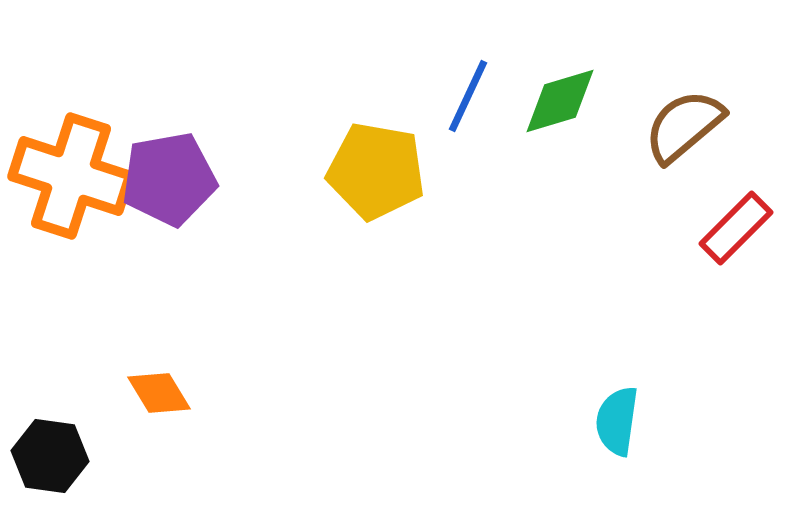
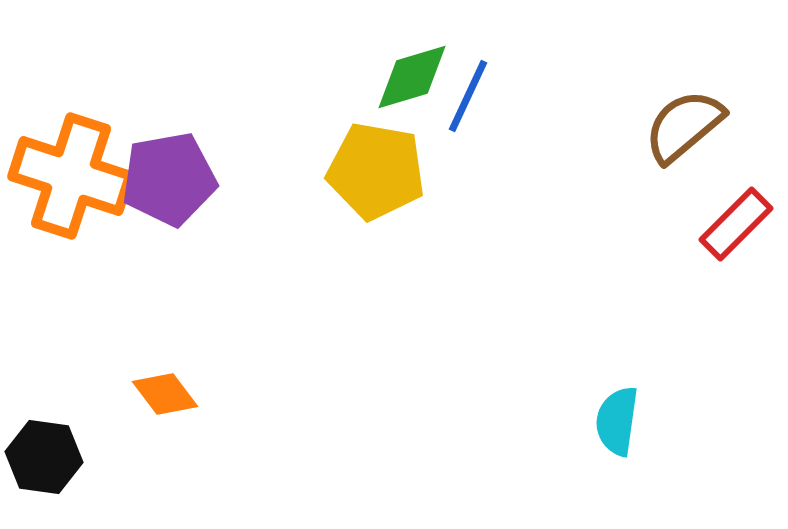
green diamond: moved 148 px left, 24 px up
red rectangle: moved 4 px up
orange diamond: moved 6 px right, 1 px down; rotated 6 degrees counterclockwise
black hexagon: moved 6 px left, 1 px down
